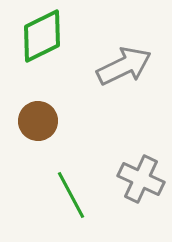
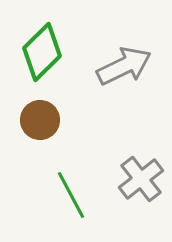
green diamond: moved 16 px down; rotated 18 degrees counterclockwise
brown circle: moved 2 px right, 1 px up
gray cross: rotated 27 degrees clockwise
